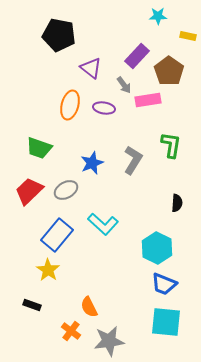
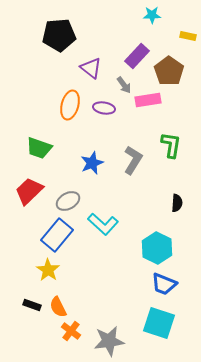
cyan star: moved 6 px left, 1 px up
black pentagon: rotated 16 degrees counterclockwise
gray ellipse: moved 2 px right, 11 px down
orange semicircle: moved 31 px left
cyan square: moved 7 px left, 1 px down; rotated 12 degrees clockwise
